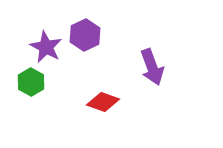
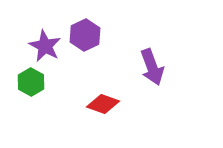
purple star: moved 1 px left, 1 px up
red diamond: moved 2 px down
